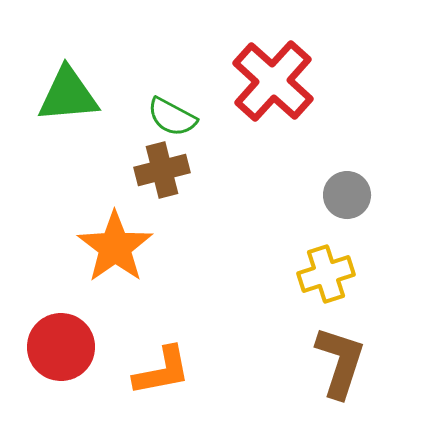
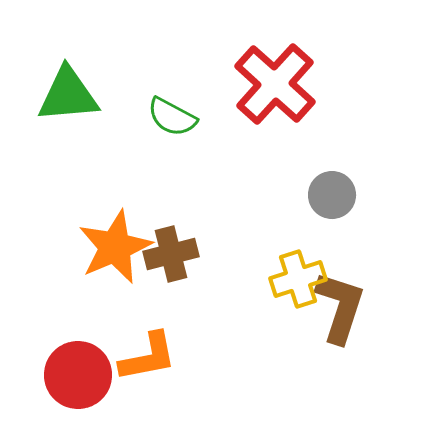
red cross: moved 2 px right, 3 px down
brown cross: moved 9 px right, 84 px down
gray circle: moved 15 px left
orange star: rotated 12 degrees clockwise
yellow cross: moved 28 px left, 5 px down
red circle: moved 17 px right, 28 px down
brown L-shape: moved 55 px up
orange L-shape: moved 14 px left, 14 px up
